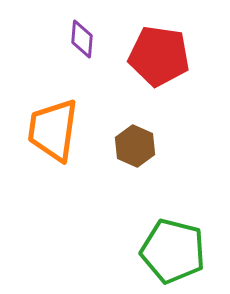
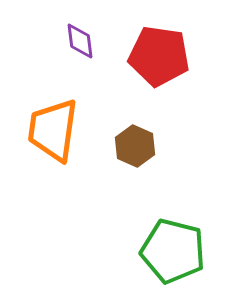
purple diamond: moved 2 px left, 2 px down; rotated 12 degrees counterclockwise
